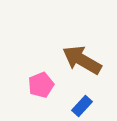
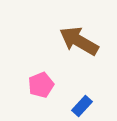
brown arrow: moved 3 px left, 19 px up
